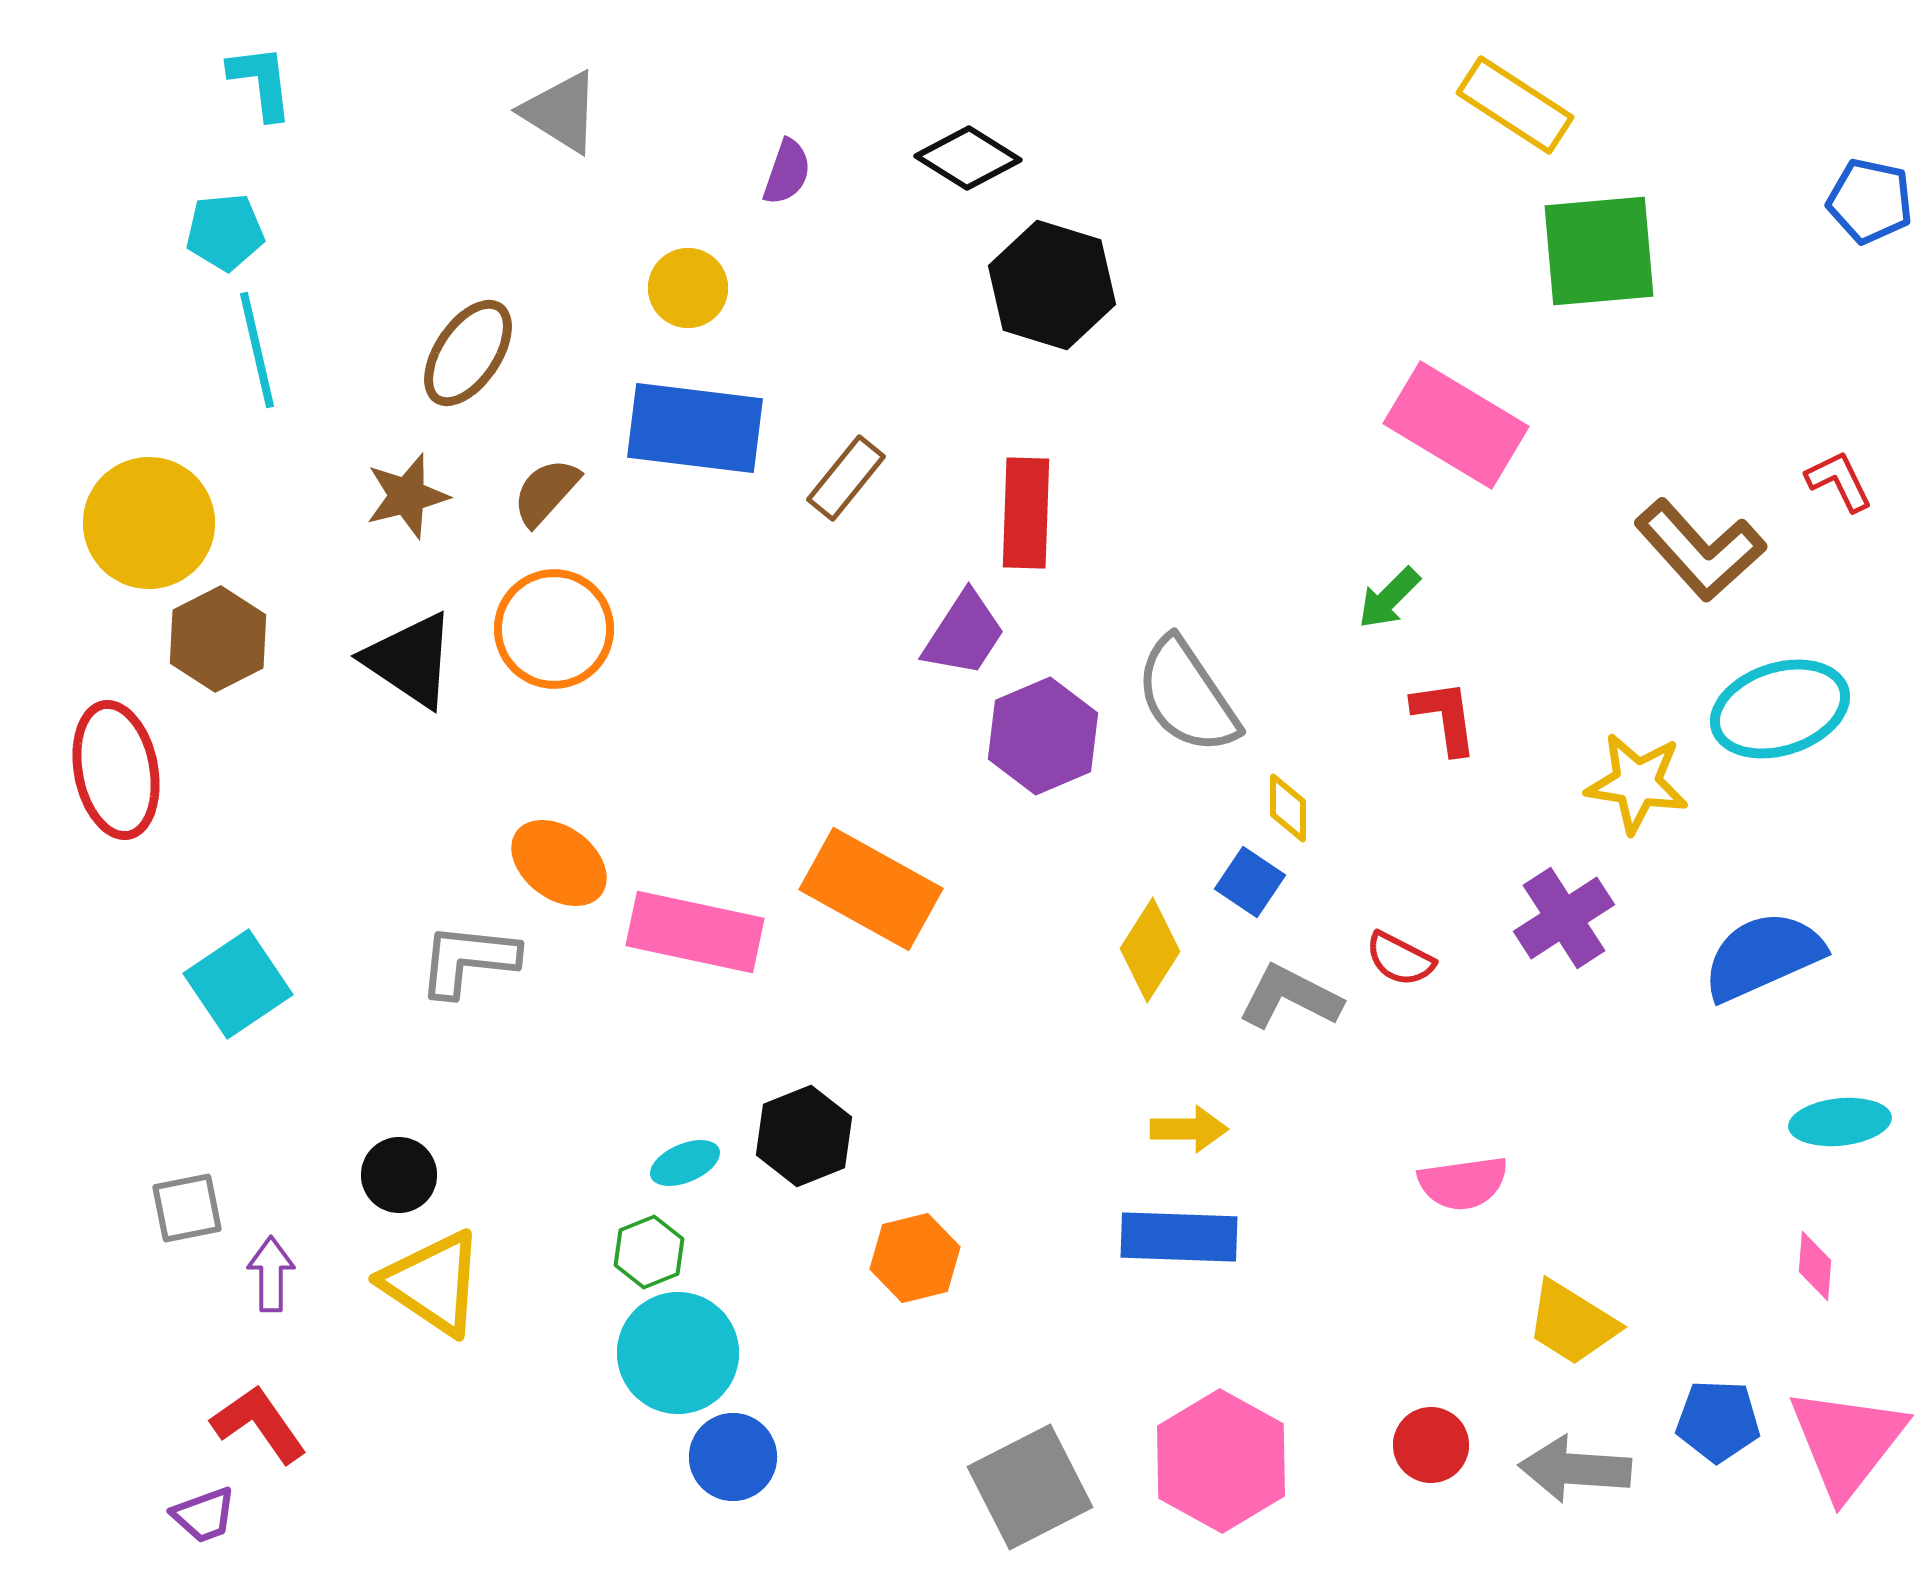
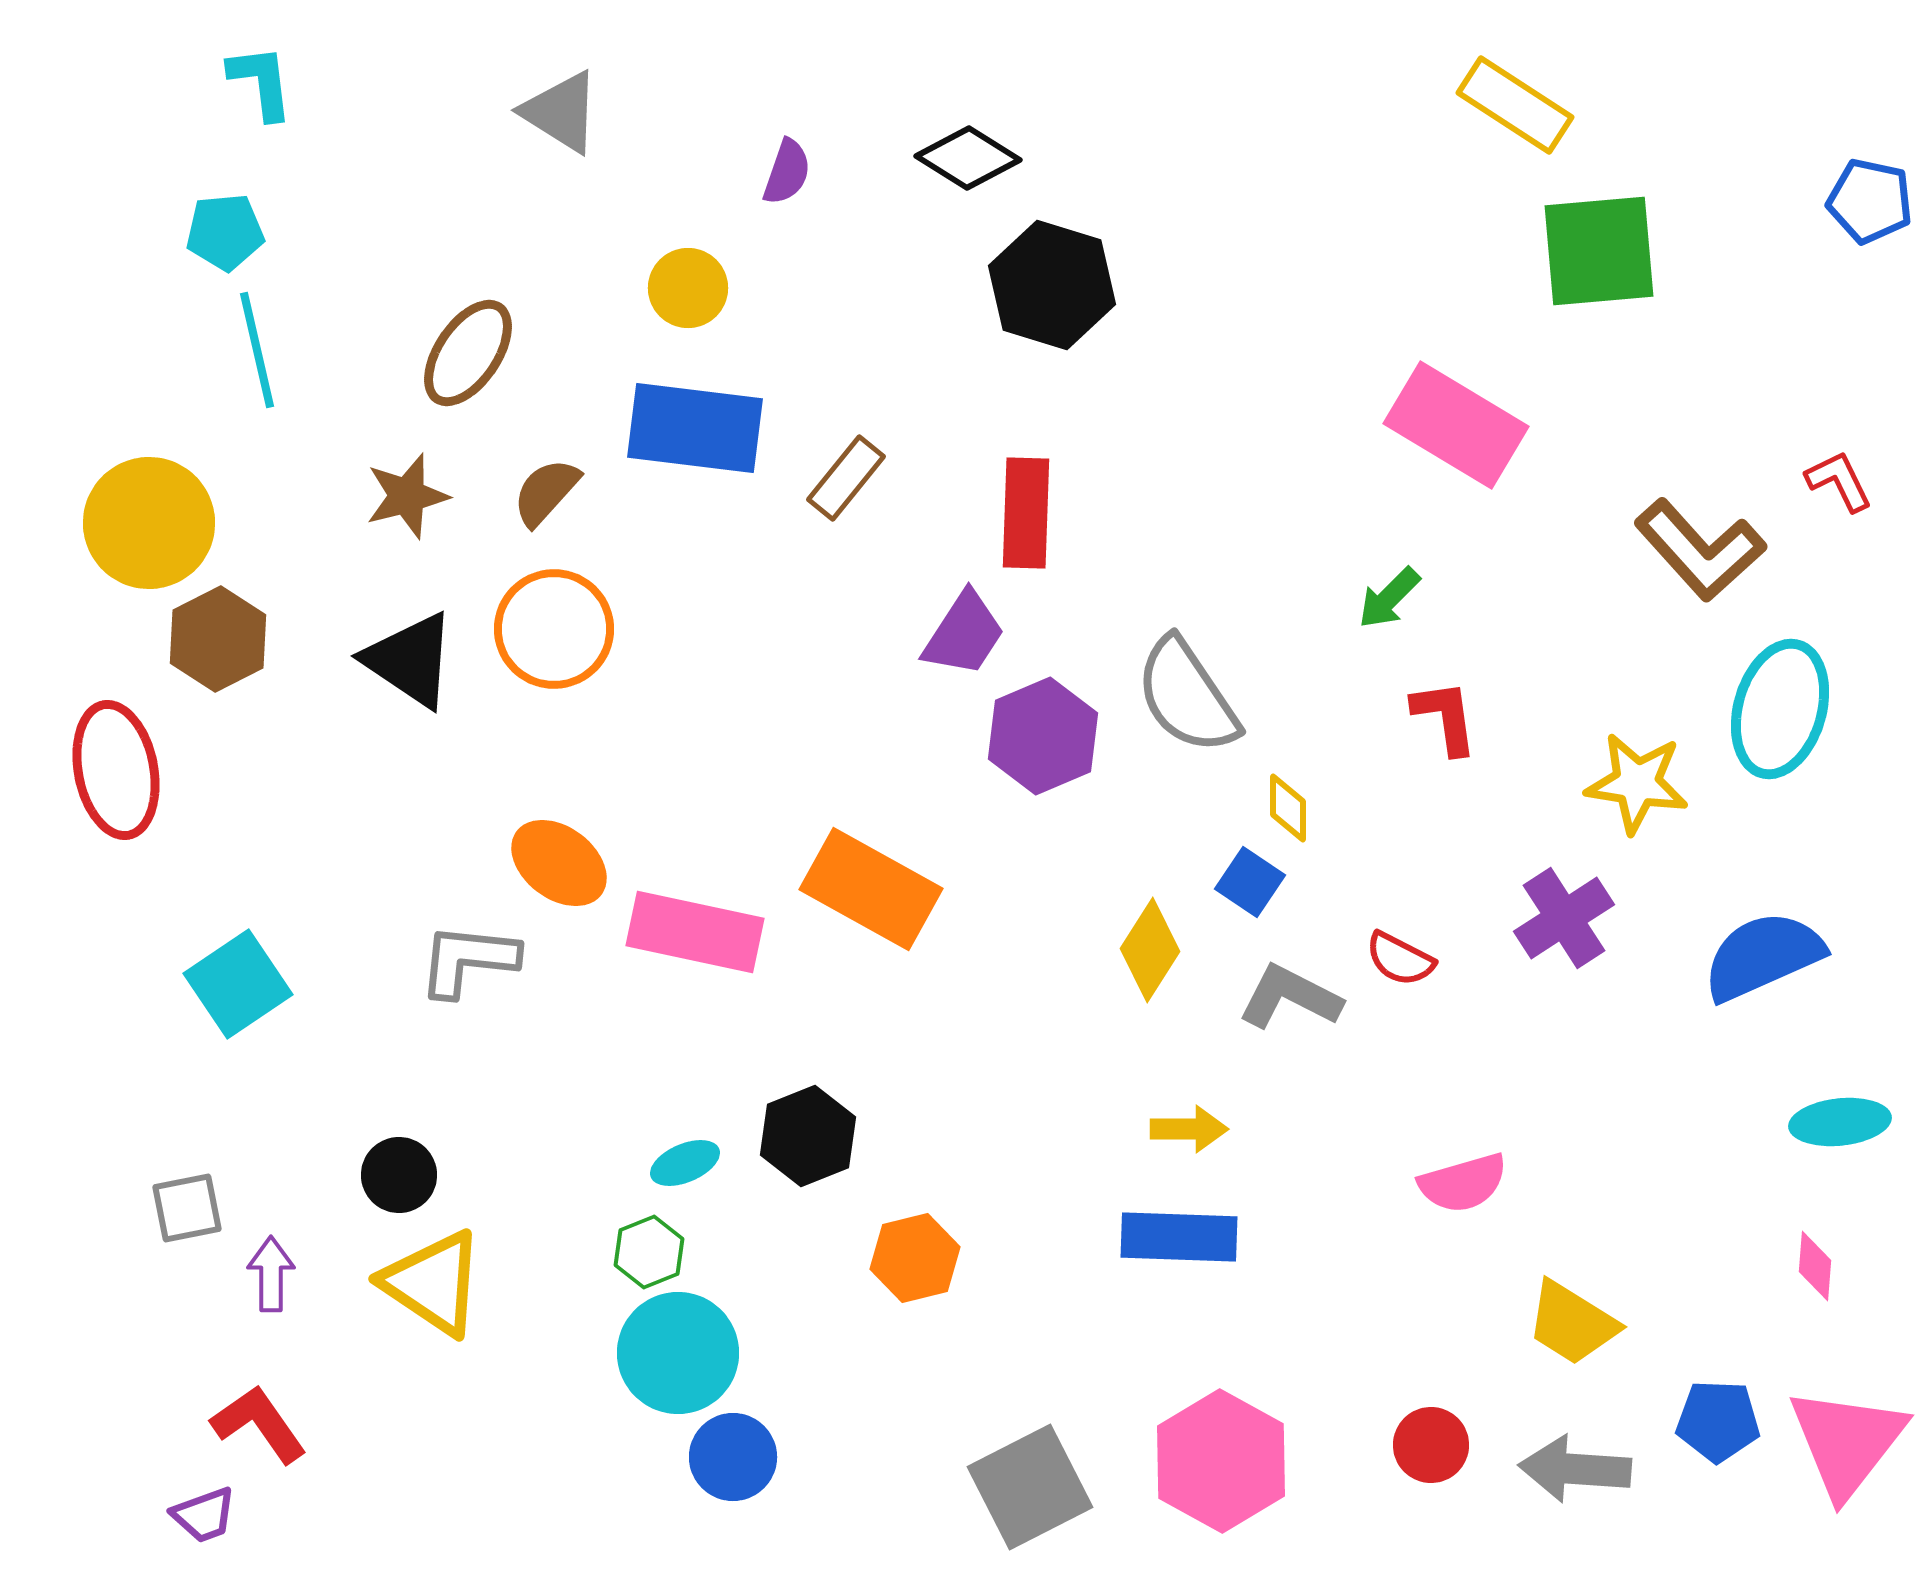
cyan ellipse at (1780, 709): rotated 56 degrees counterclockwise
black hexagon at (804, 1136): moved 4 px right
pink semicircle at (1463, 1183): rotated 8 degrees counterclockwise
